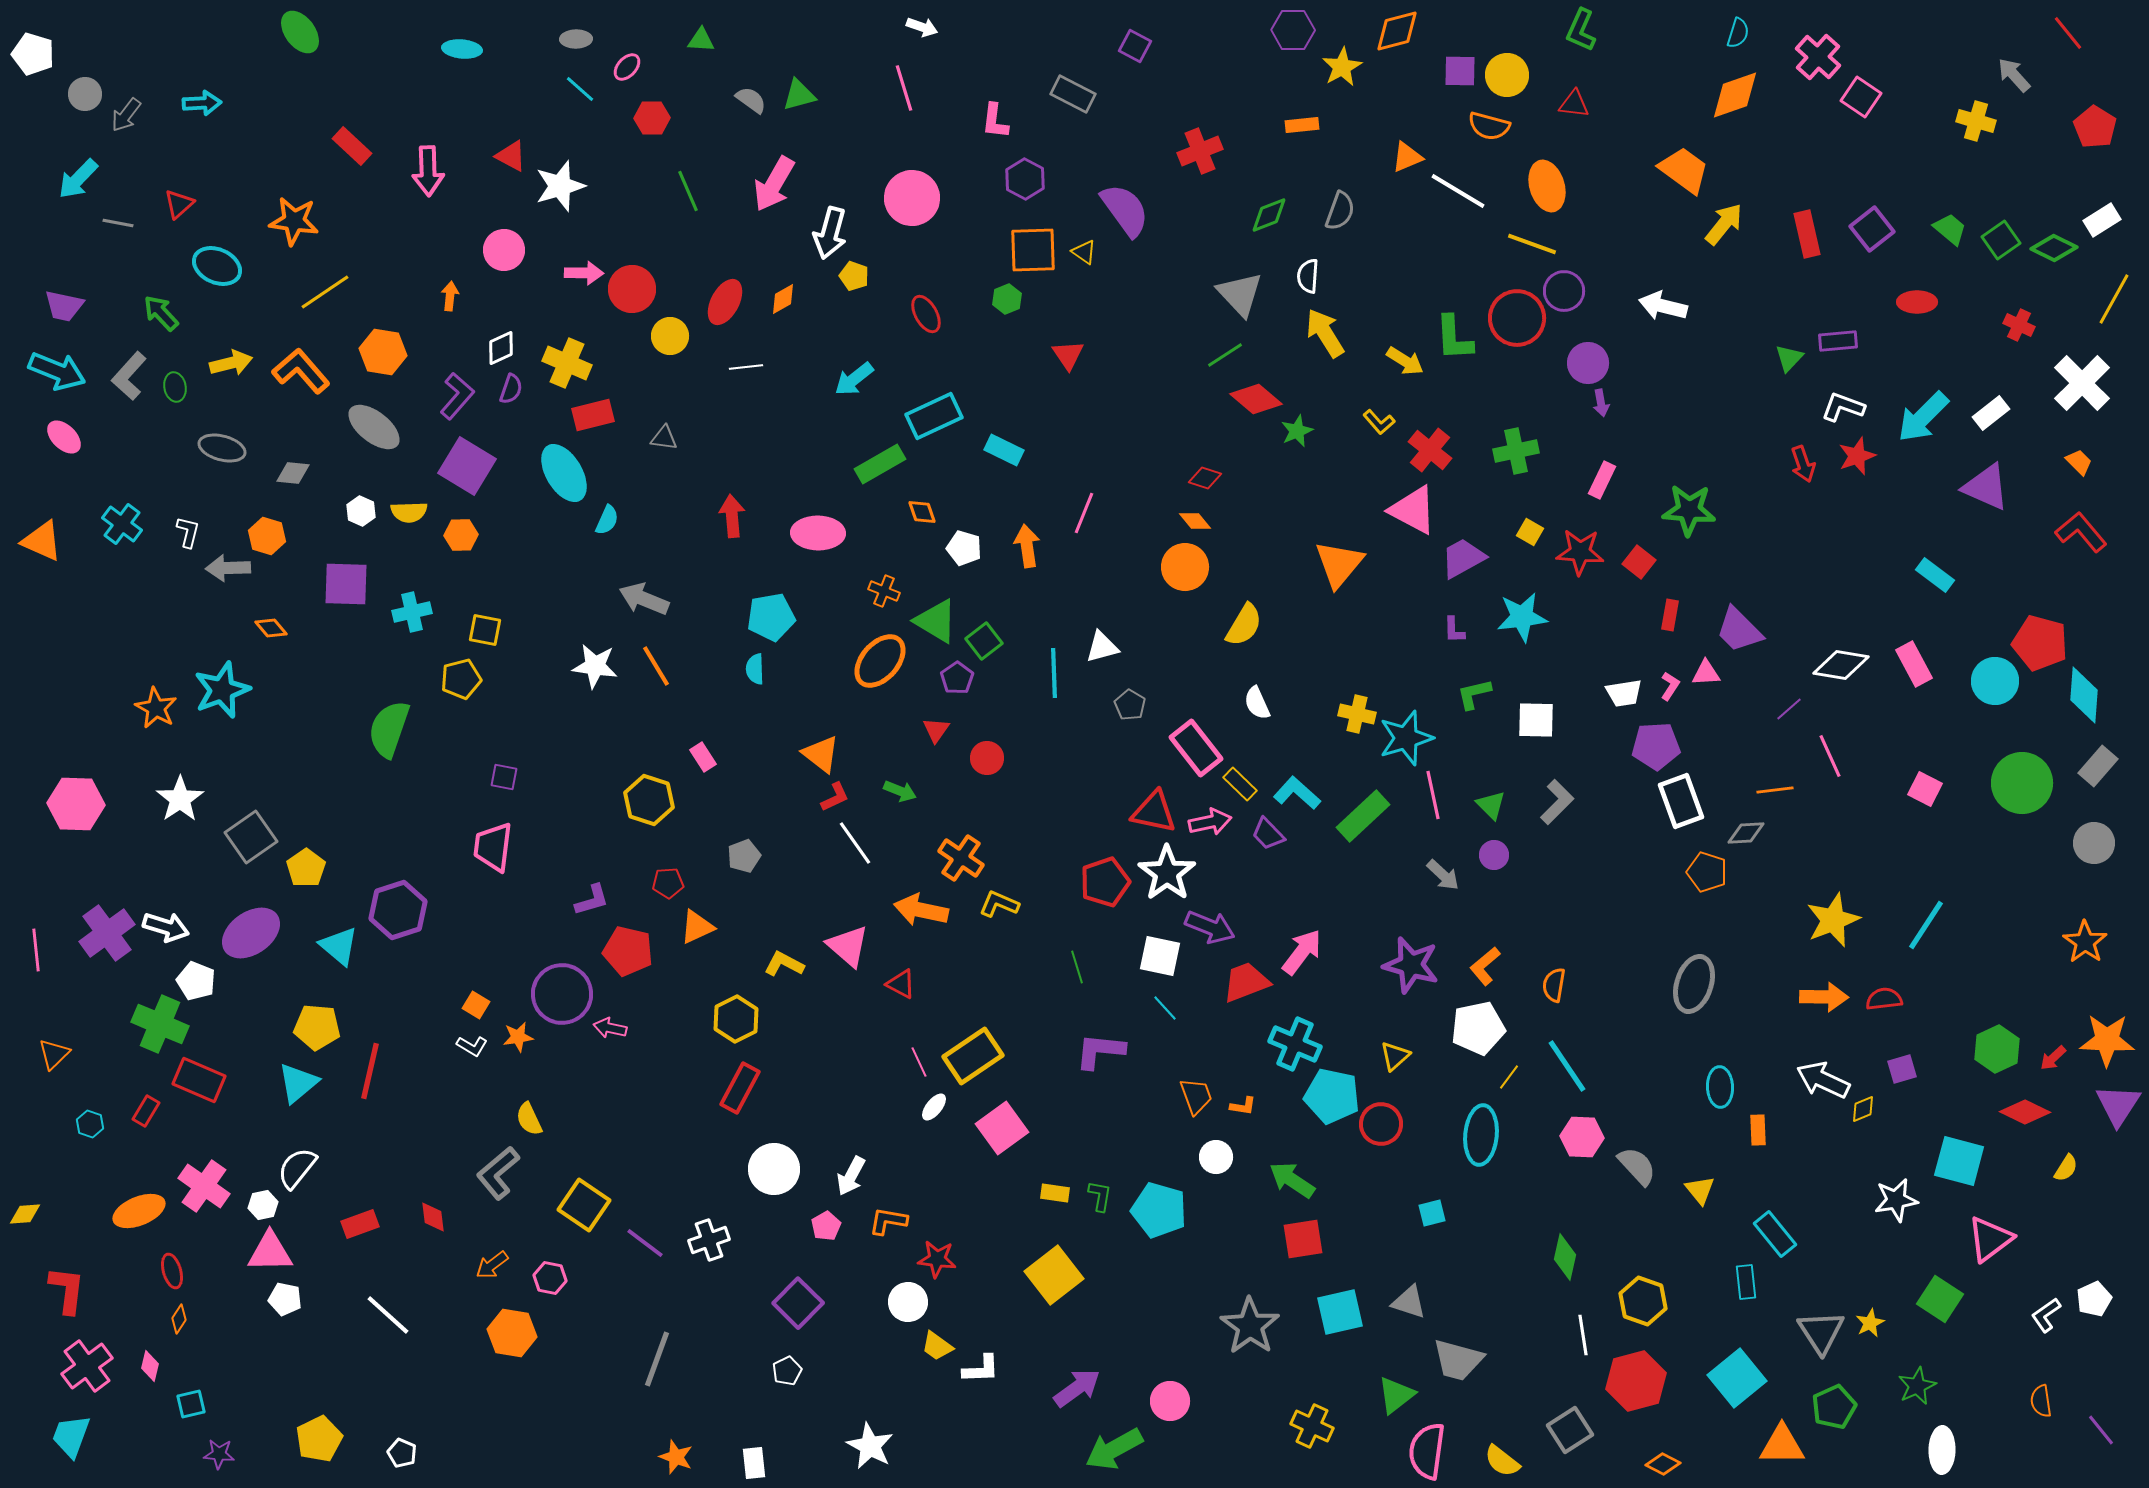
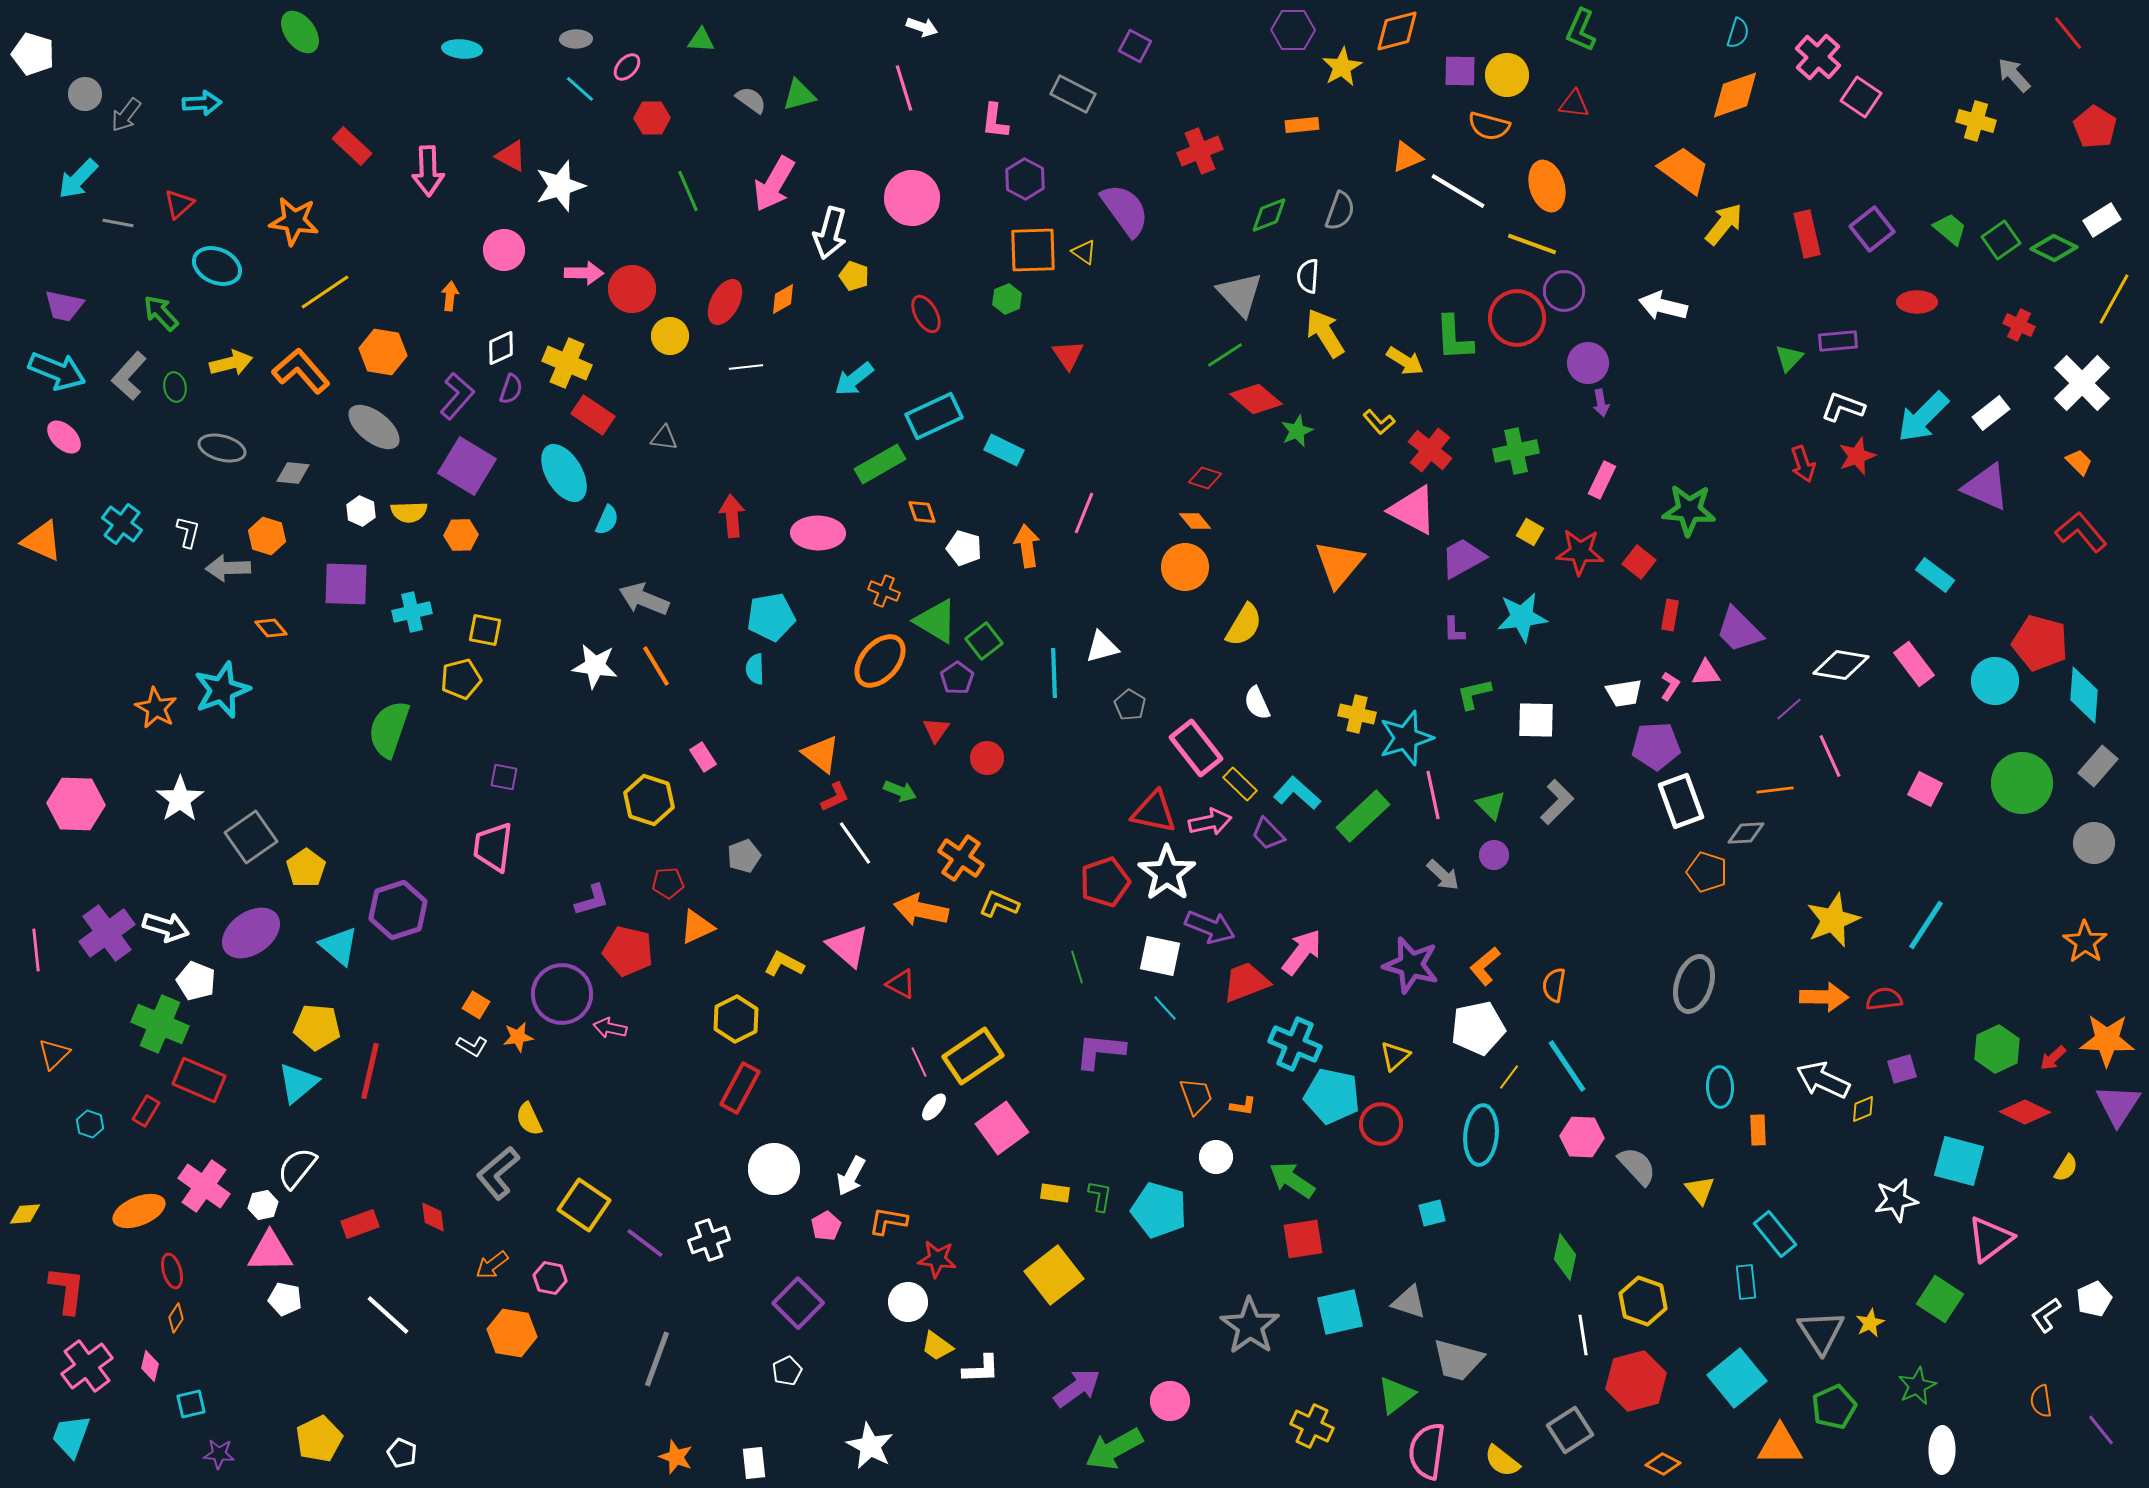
red rectangle at (593, 415): rotated 48 degrees clockwise
pink rectangle at (1914, 664): rotated 9 degrees counterclockwise
orange diamond at (179, 1319): moved 3 px left, 1 px up
orange triangle at (1782, 1445): moved 2 px left
